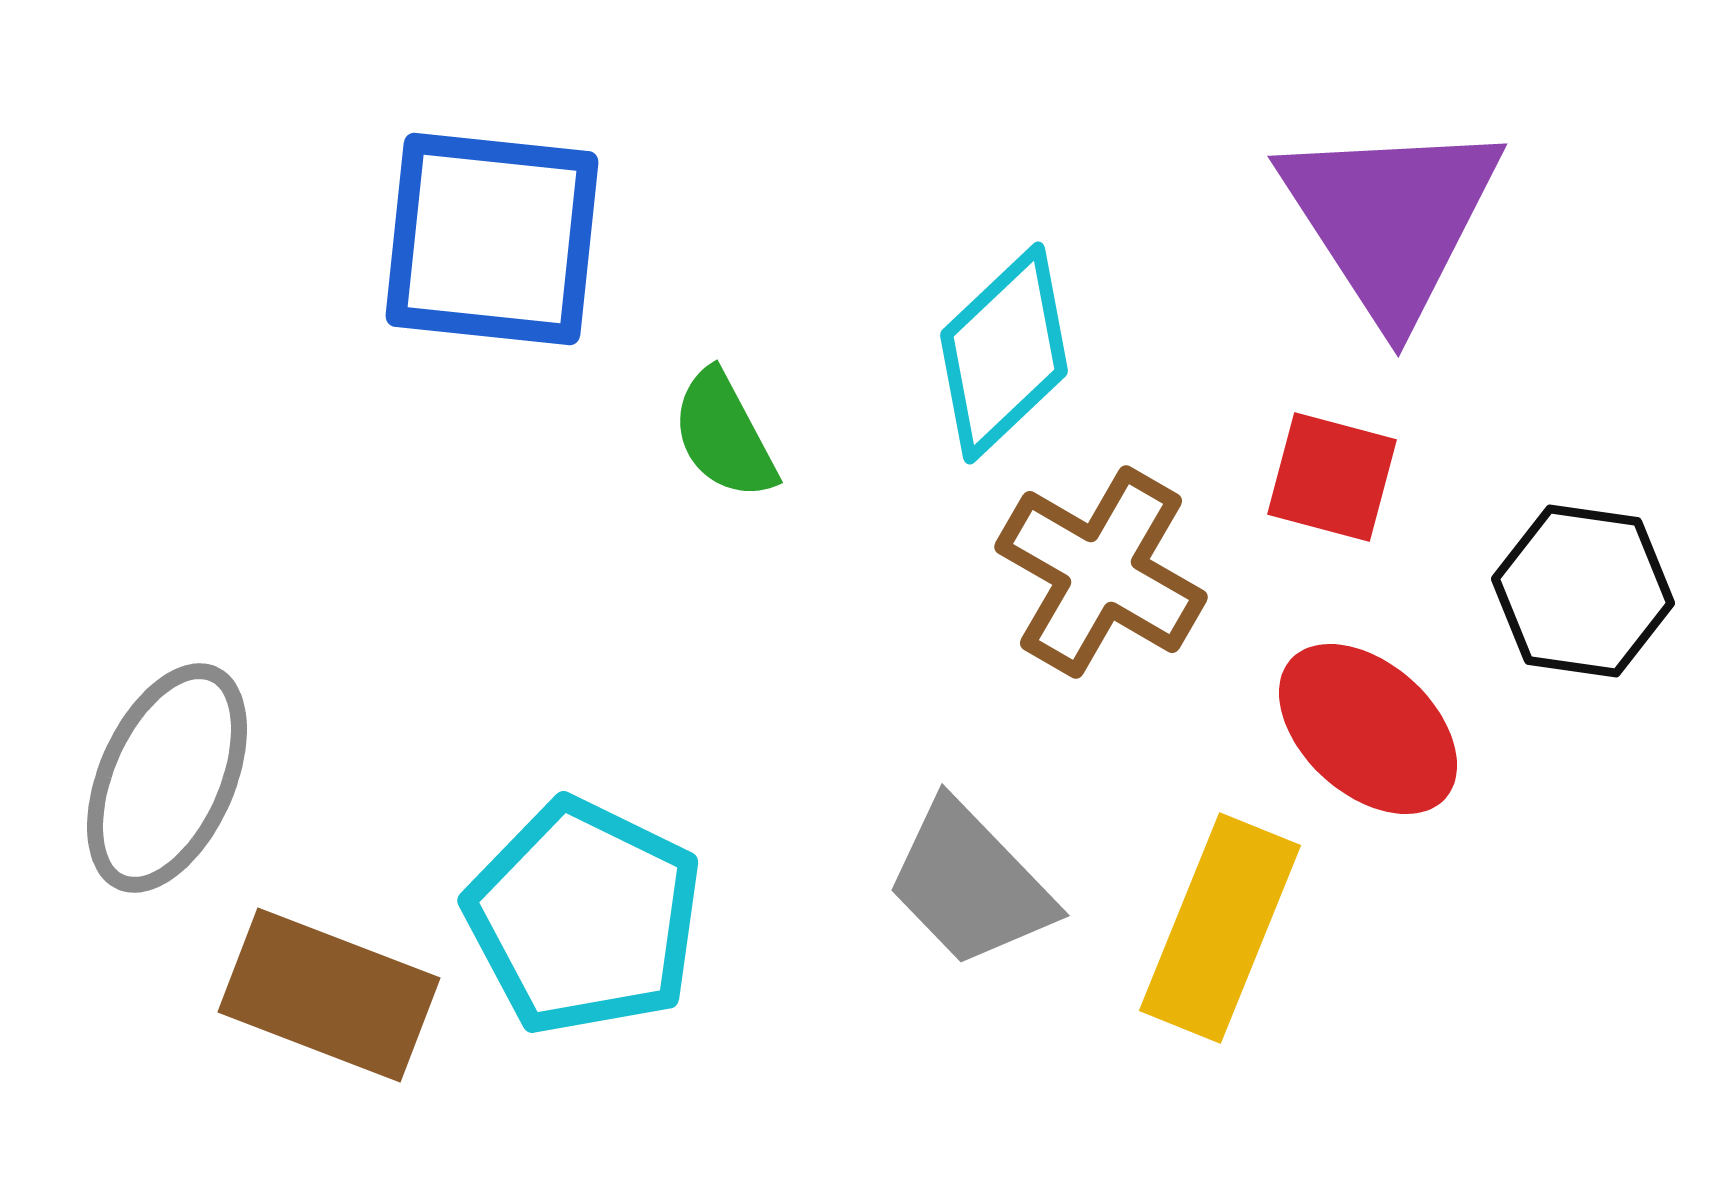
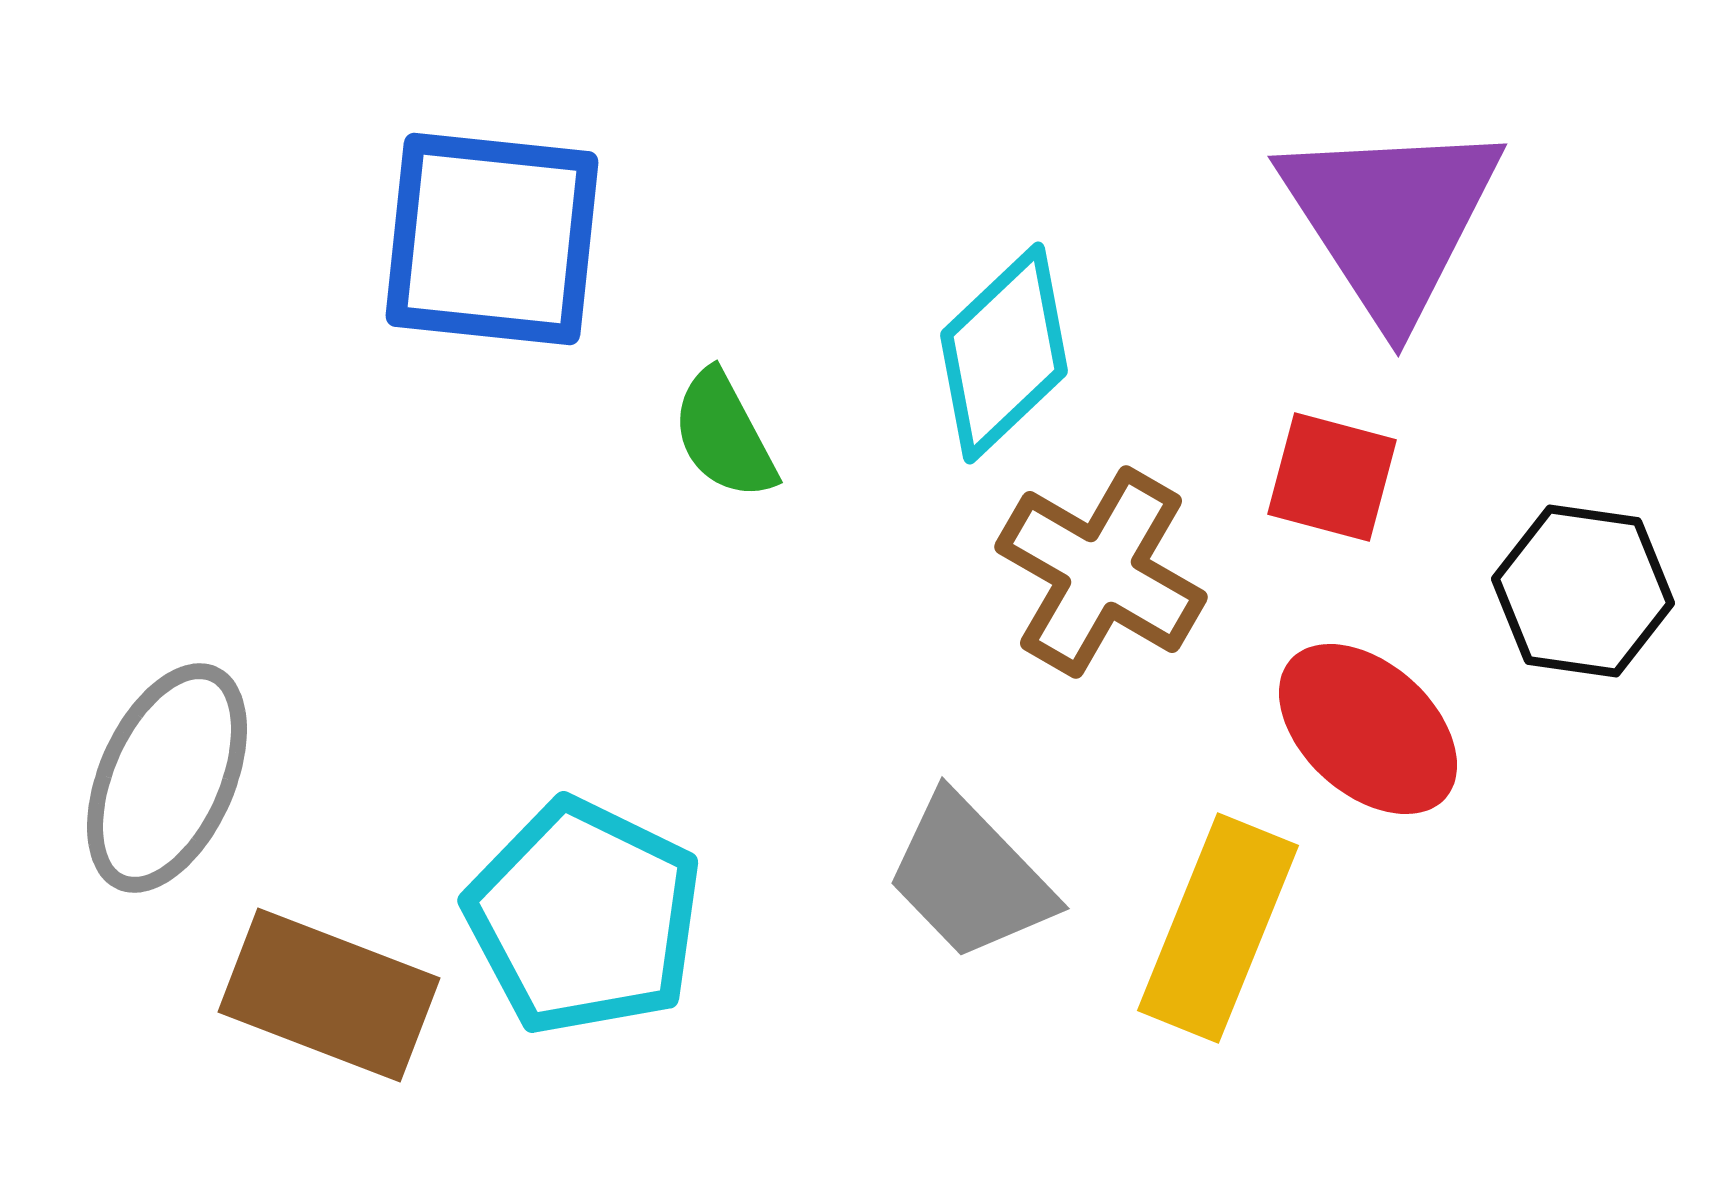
gray trapezoid: moved 7 px up
yellow rectangle: moved 2 px left
